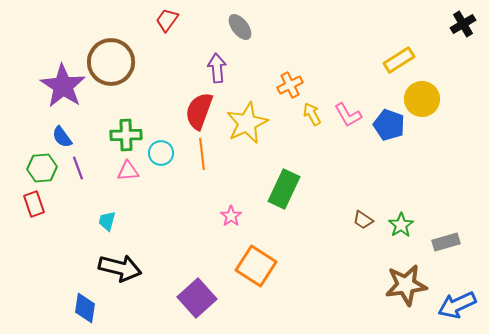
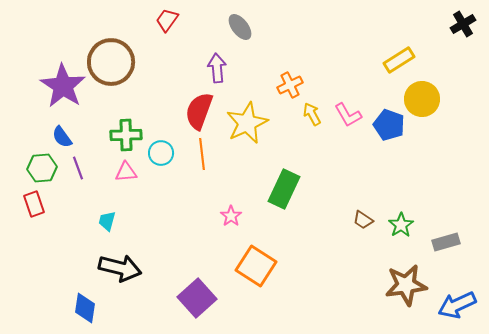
pink triangle: moved 2 px left, 1 px down
